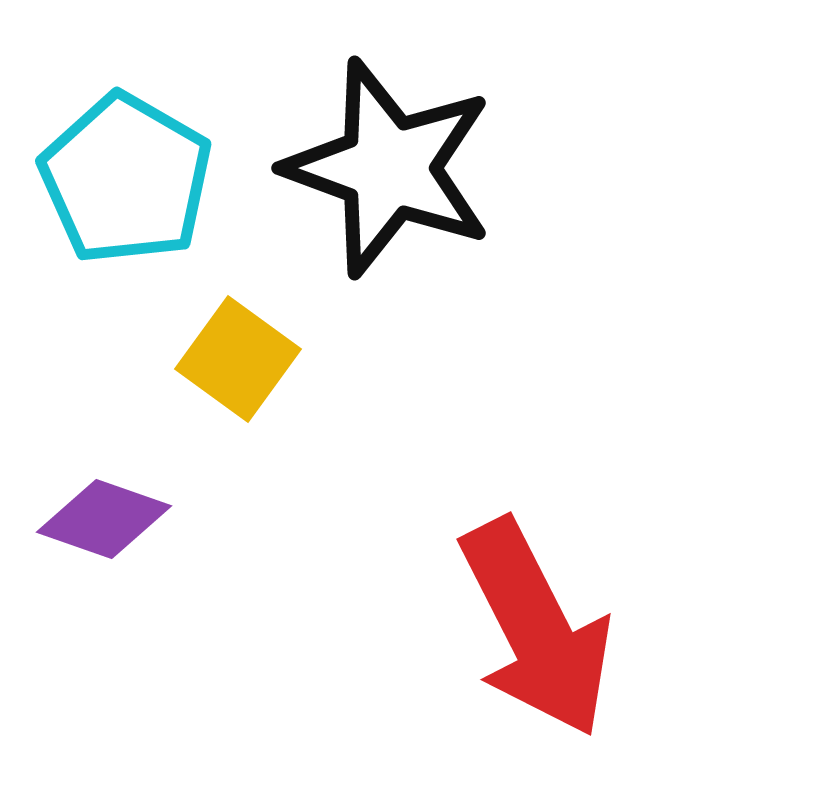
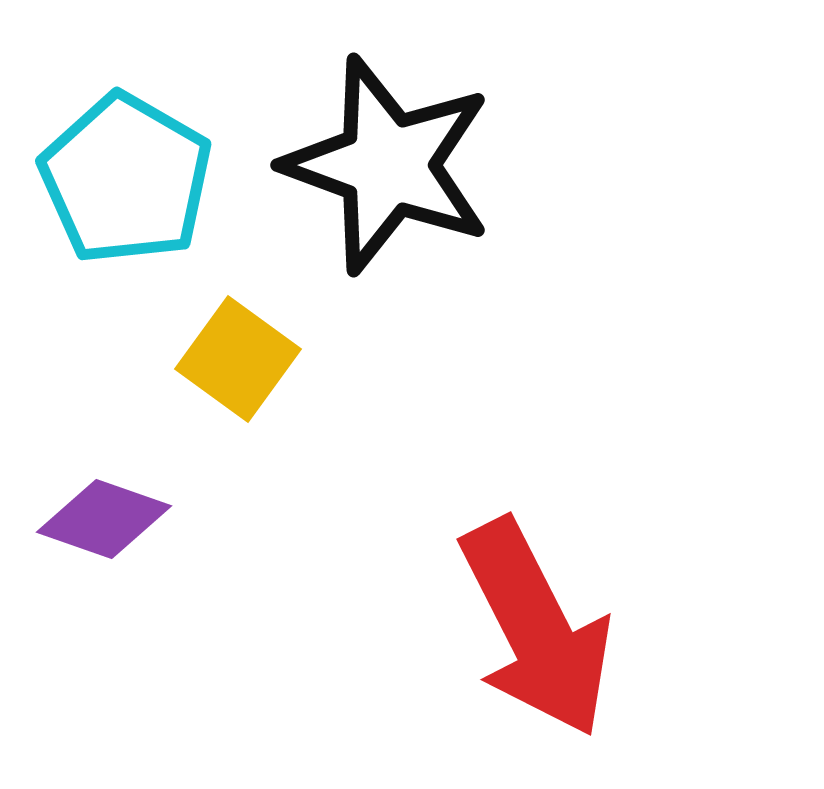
black star: moved 1 px left, 3 px up
